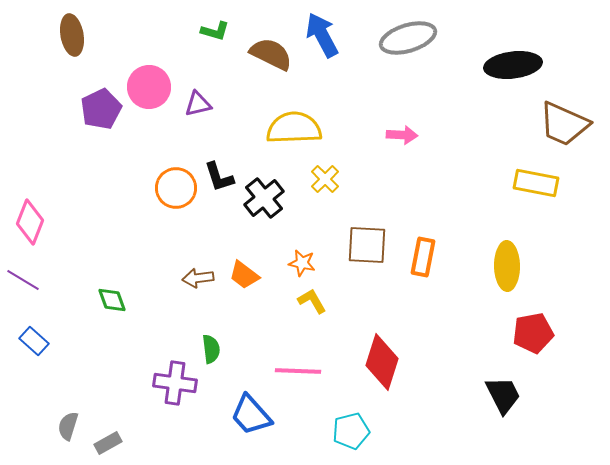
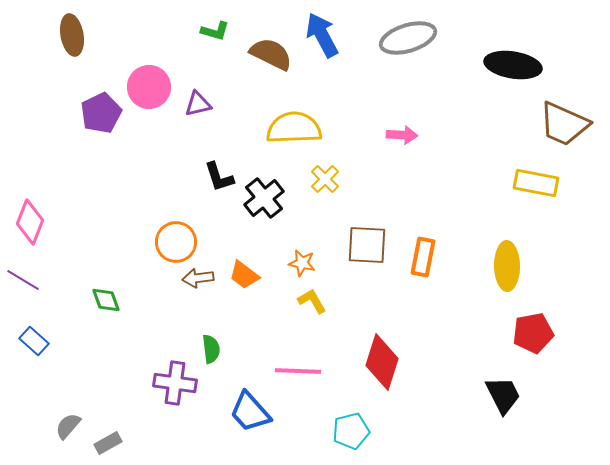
black ellipse: rotated 16 degrees clockwise
purple pentagon: moved 4 px down
orange circle: moved 54 px down
green diamond: moved 6 px left
blue trapezoid: moved 1 px left, 3 px up
gray semicircle: rotated 24 degrees clockwise
